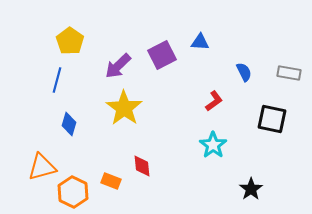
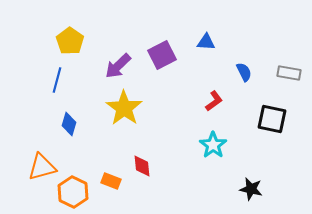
blue triangle: moved 6 px right
black star: rotated 25 degrees counterclockwise
